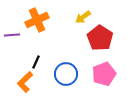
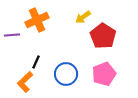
red pentagon: moved 3 px right, 2 px up
